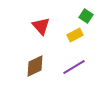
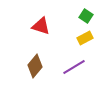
red triangle: rotated 30 degrees counterclockwise
yellow rectangle: moved 10 px right, 3 px down
brown diamond: rotated 25 degrees counterclockwise
